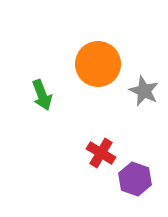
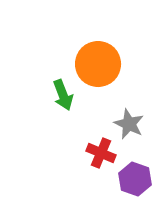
gray star: moved 15 px left, 33 px down
green arrow: moved 21 px right
red cross: rotated 8 degrees counterclockwise
